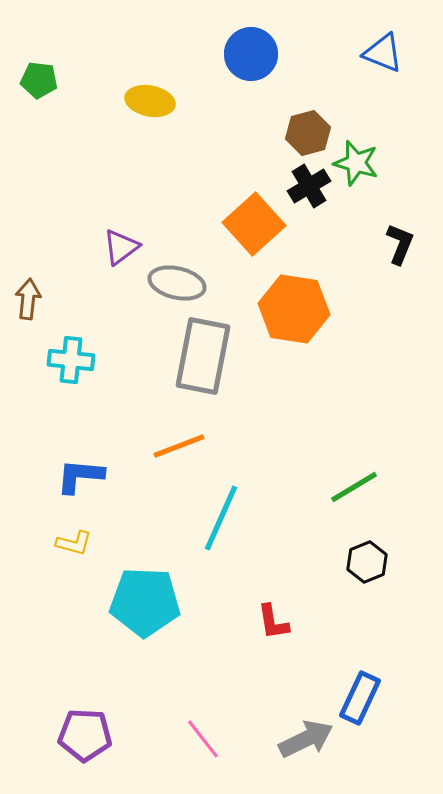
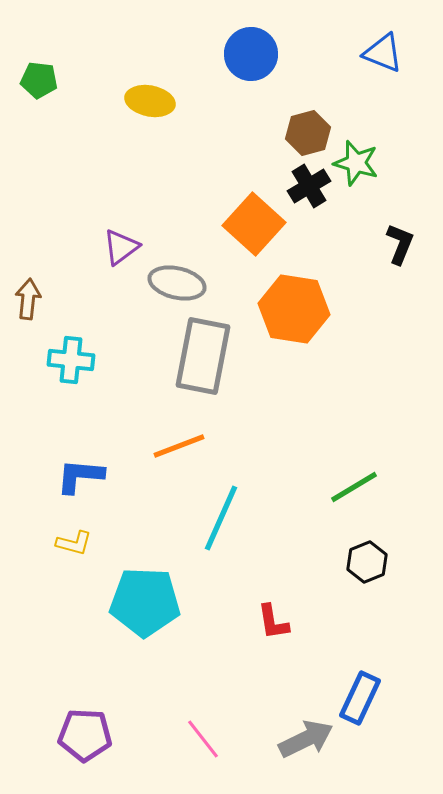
orange square: rotated 6 degrees counterclockwise
